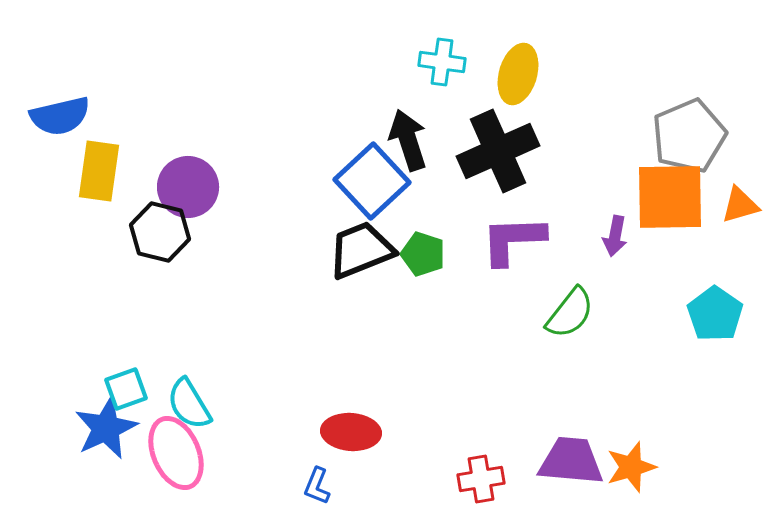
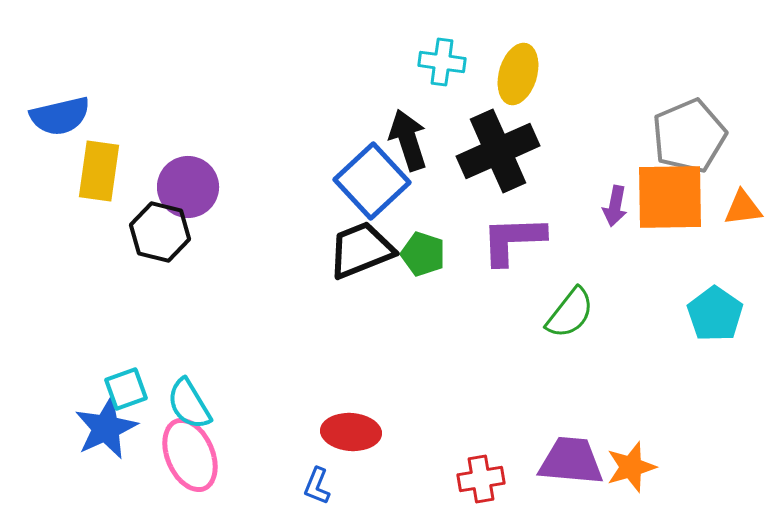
orange triangle: moved 3 px right, 3 px down; rotated 9 degrees clockwise
purple arrow: moved 30 px up
pink ellipse: moved 14 px right, 2 px down
